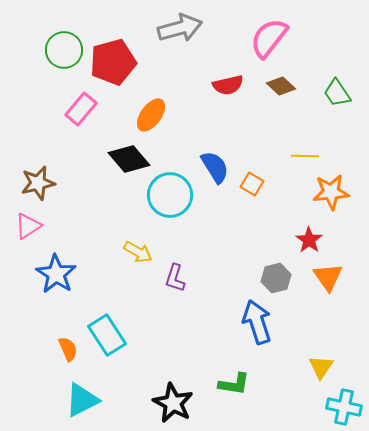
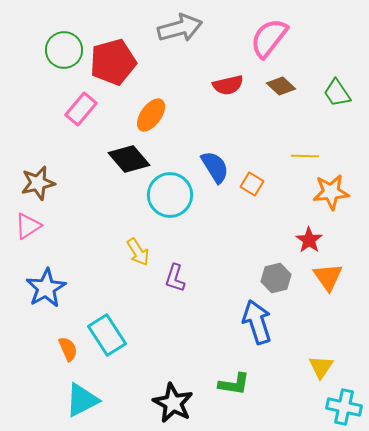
yellow arrow: rotated 28 degrees clockwise
blue star: moved 10 px left, 14 px down; rotated 9 degrees clockwise
